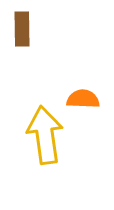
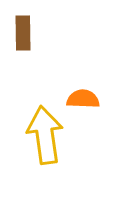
brown rectangle: moved 1 px right, 4 px down
